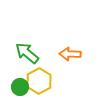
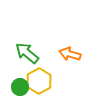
orange arrow: rotated 15 degrees clockwise
